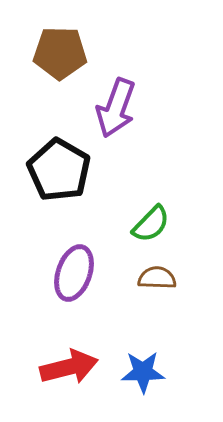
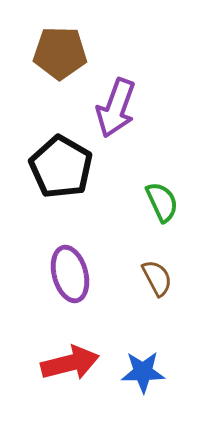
black pentagon: moved 2 px right, 3 px up
green semicircle: moved 11 px right, 22 px up; rotated 69 degrees counterclockwise
purple ellipse: moved 4 px left, 1 px down; rotated 34 degrees counterclockwise
brown semicircle: rotated 60 degrees clockwise
red arrow: moved 1 px right, 4 px up
